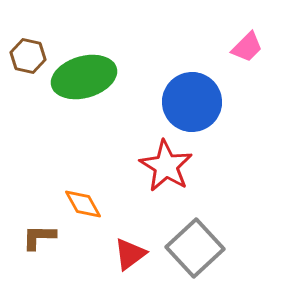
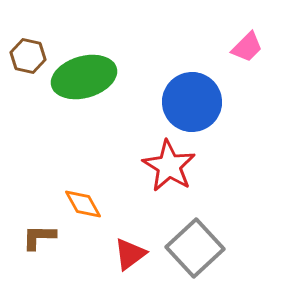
red star: moved 3 px right
